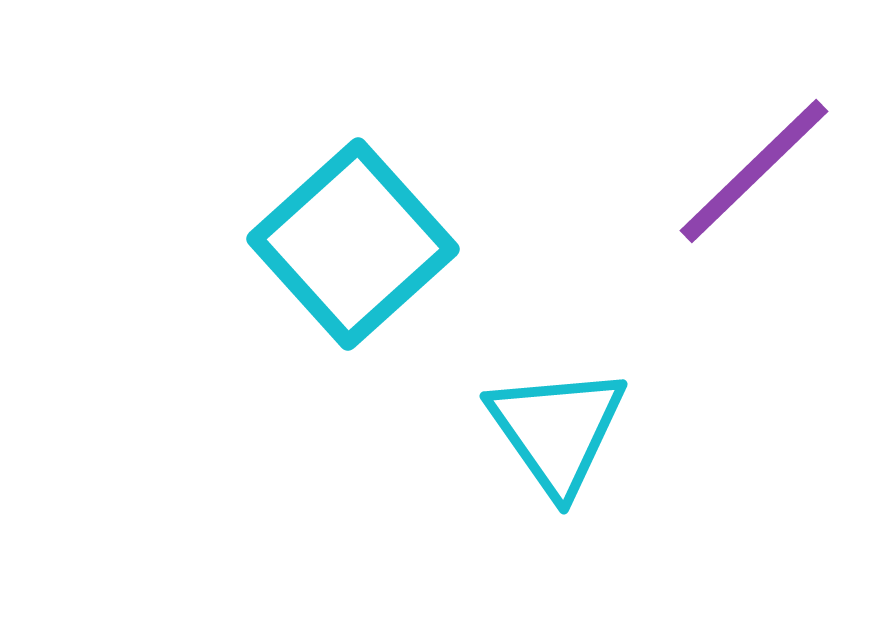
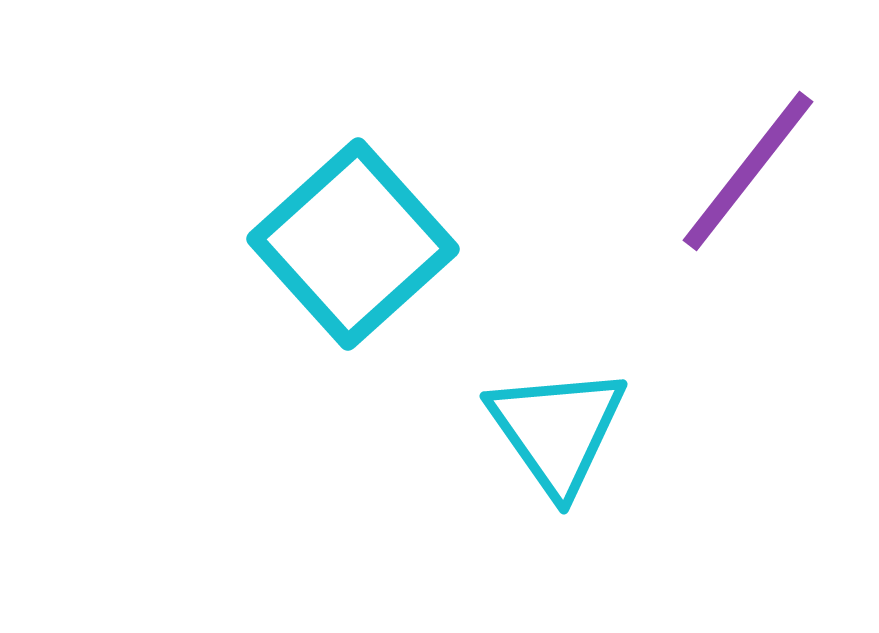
purple line: moved 6 px left; rotated 8 degrees counterclockwise
